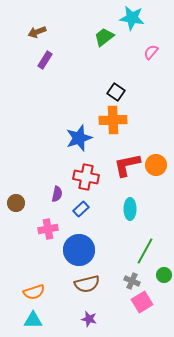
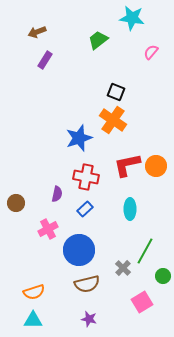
green trapezoid: moved 6 px left, 3 px down
black square: rotated 12 degrees counterclockwise
orange cross: rotated 36 degrees clockwise
orange circle: moved 1 px down
blue rectangle: moved 4 px right
pink cross: rotated 18 degrees counterclockwise
green circle: moved 1 px left, 1 px down
gray cross: moved 9 px left, 13 px up; rotated 21 degrees clockwise
